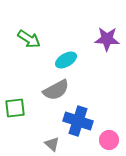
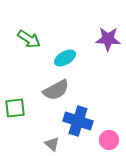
purple star: moved 1 px right
cyan ellipse: moved 1 px left, 2 px up
